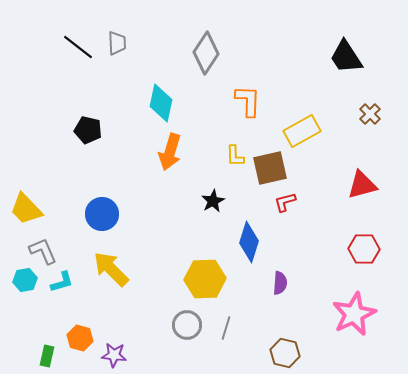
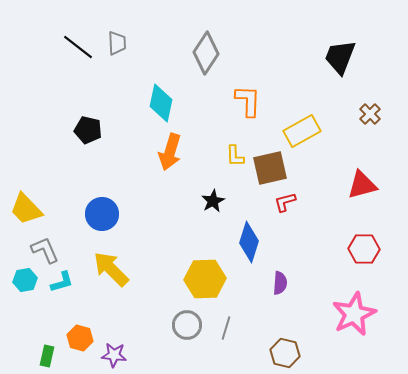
black trapezoid: moved 6 px left; rotated 54 degrees clockwise
gray L-shape: moved 2 px right, 1 px up
